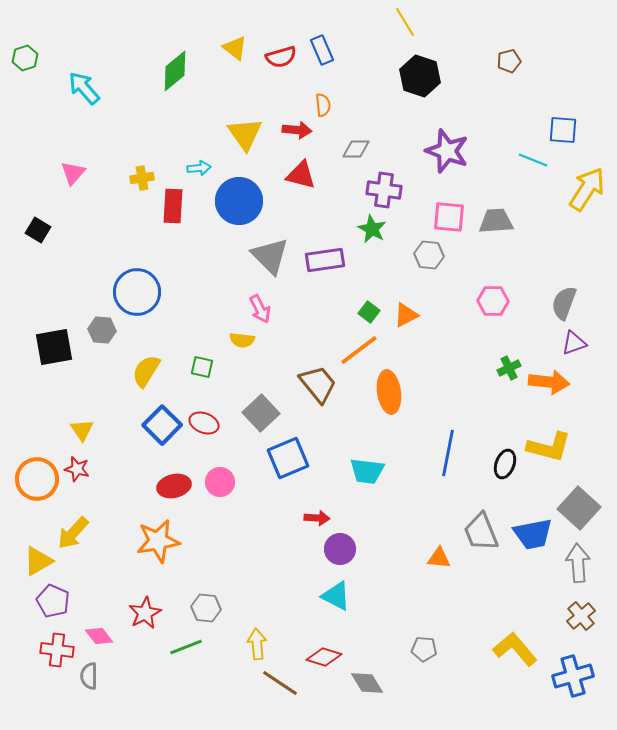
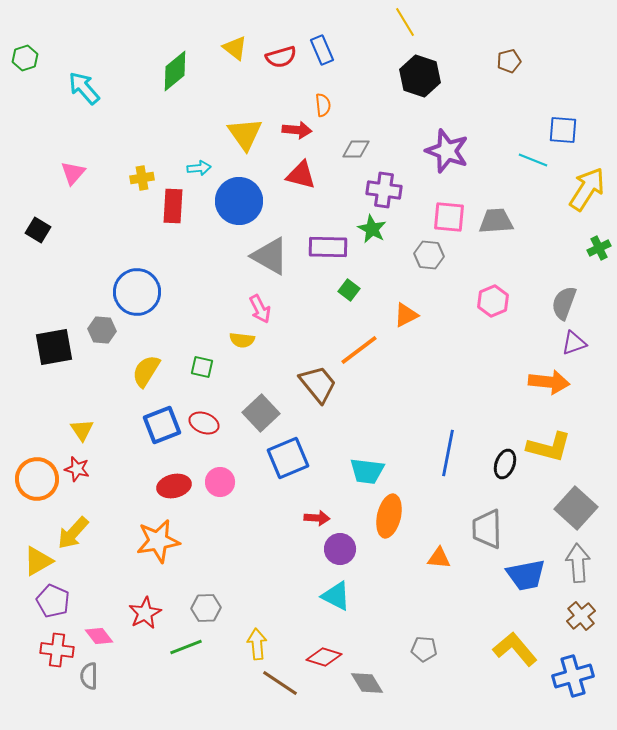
gray triangle at (270, 256): rotated 15 degrees counterclockwise
purple rectangle at (325, 260): moved 3 px right, 13 px up; rotated 9 degrees clockwise
pink hexagon at (493, 301): rotated 24 degrees counterclockwise
green square at (369, 312): moved 20 px left, 22 px up
green cross at (509, 368): moved 90 px right, 120 px up
orange ellipse at (389, 392): moved 124 px down; rotated 21 degrees clockwise
blue square at (162, 425): rotated 24 degrees clockwise
gray square at (579, 508): moved 3 px left
gray trapezoid at (481, 532): moved 6 px right, 3 px up; rotated 21 degrees clockwise
blue trapezoid at (533, 534): moved 7 px left, 41 px down
gray hexagon at (206, 608): rotated 8 degrees counterclockwise
